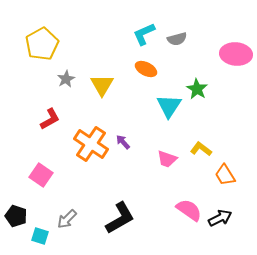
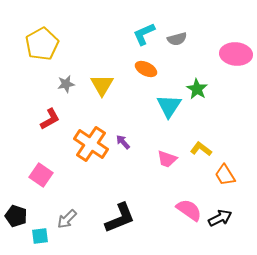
gray star: moved 5 px down; rotated 18 degrees clockwise
black L-shape: rotated 8 degrees clockwise
cyan square: rotated 24 degrees counterclockwise
